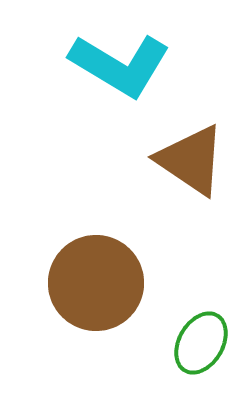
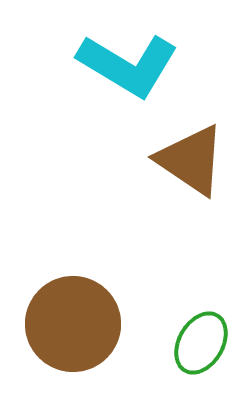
cyan L-shape: moved 8 px right
brown circle: moved 23 px left, 41 px down
